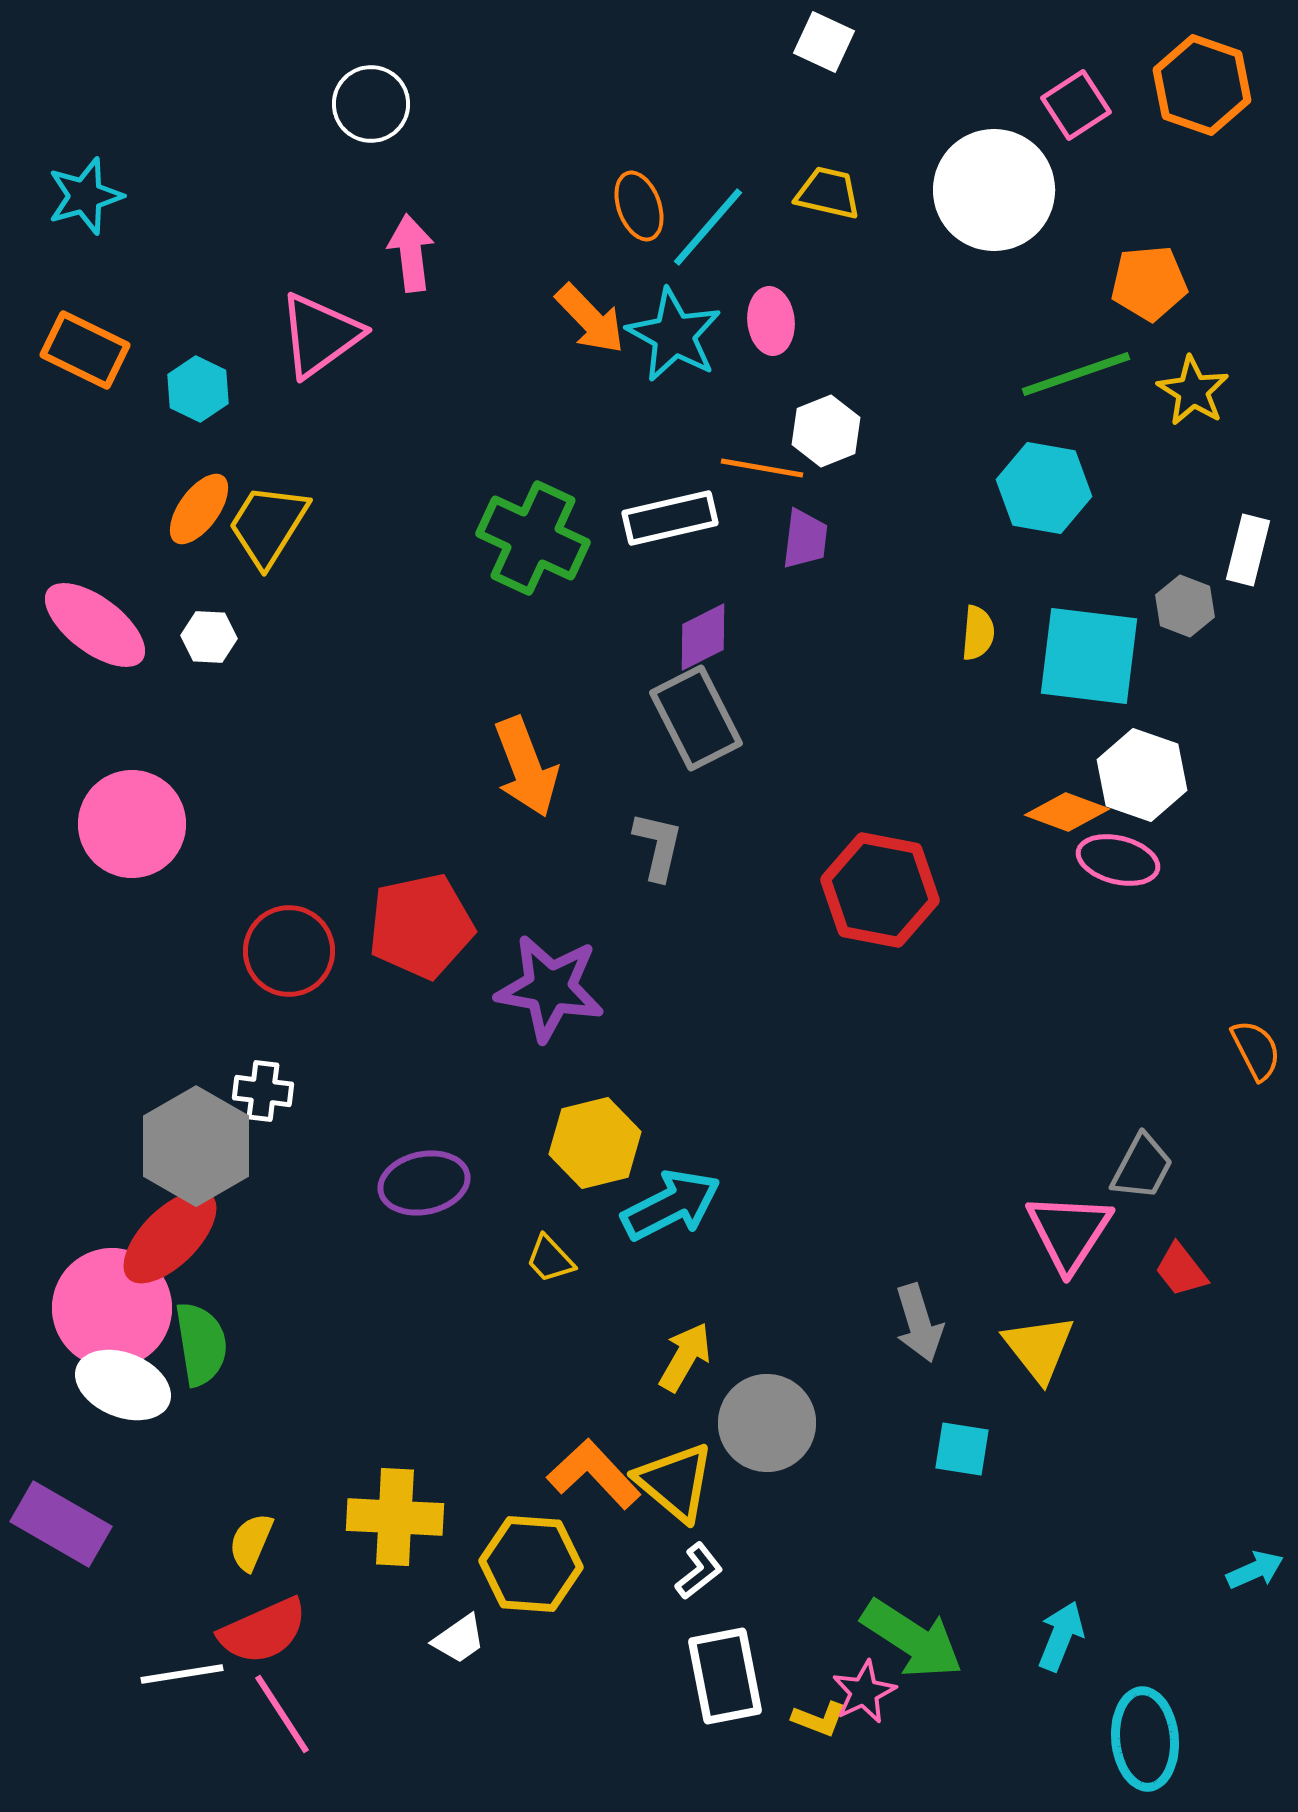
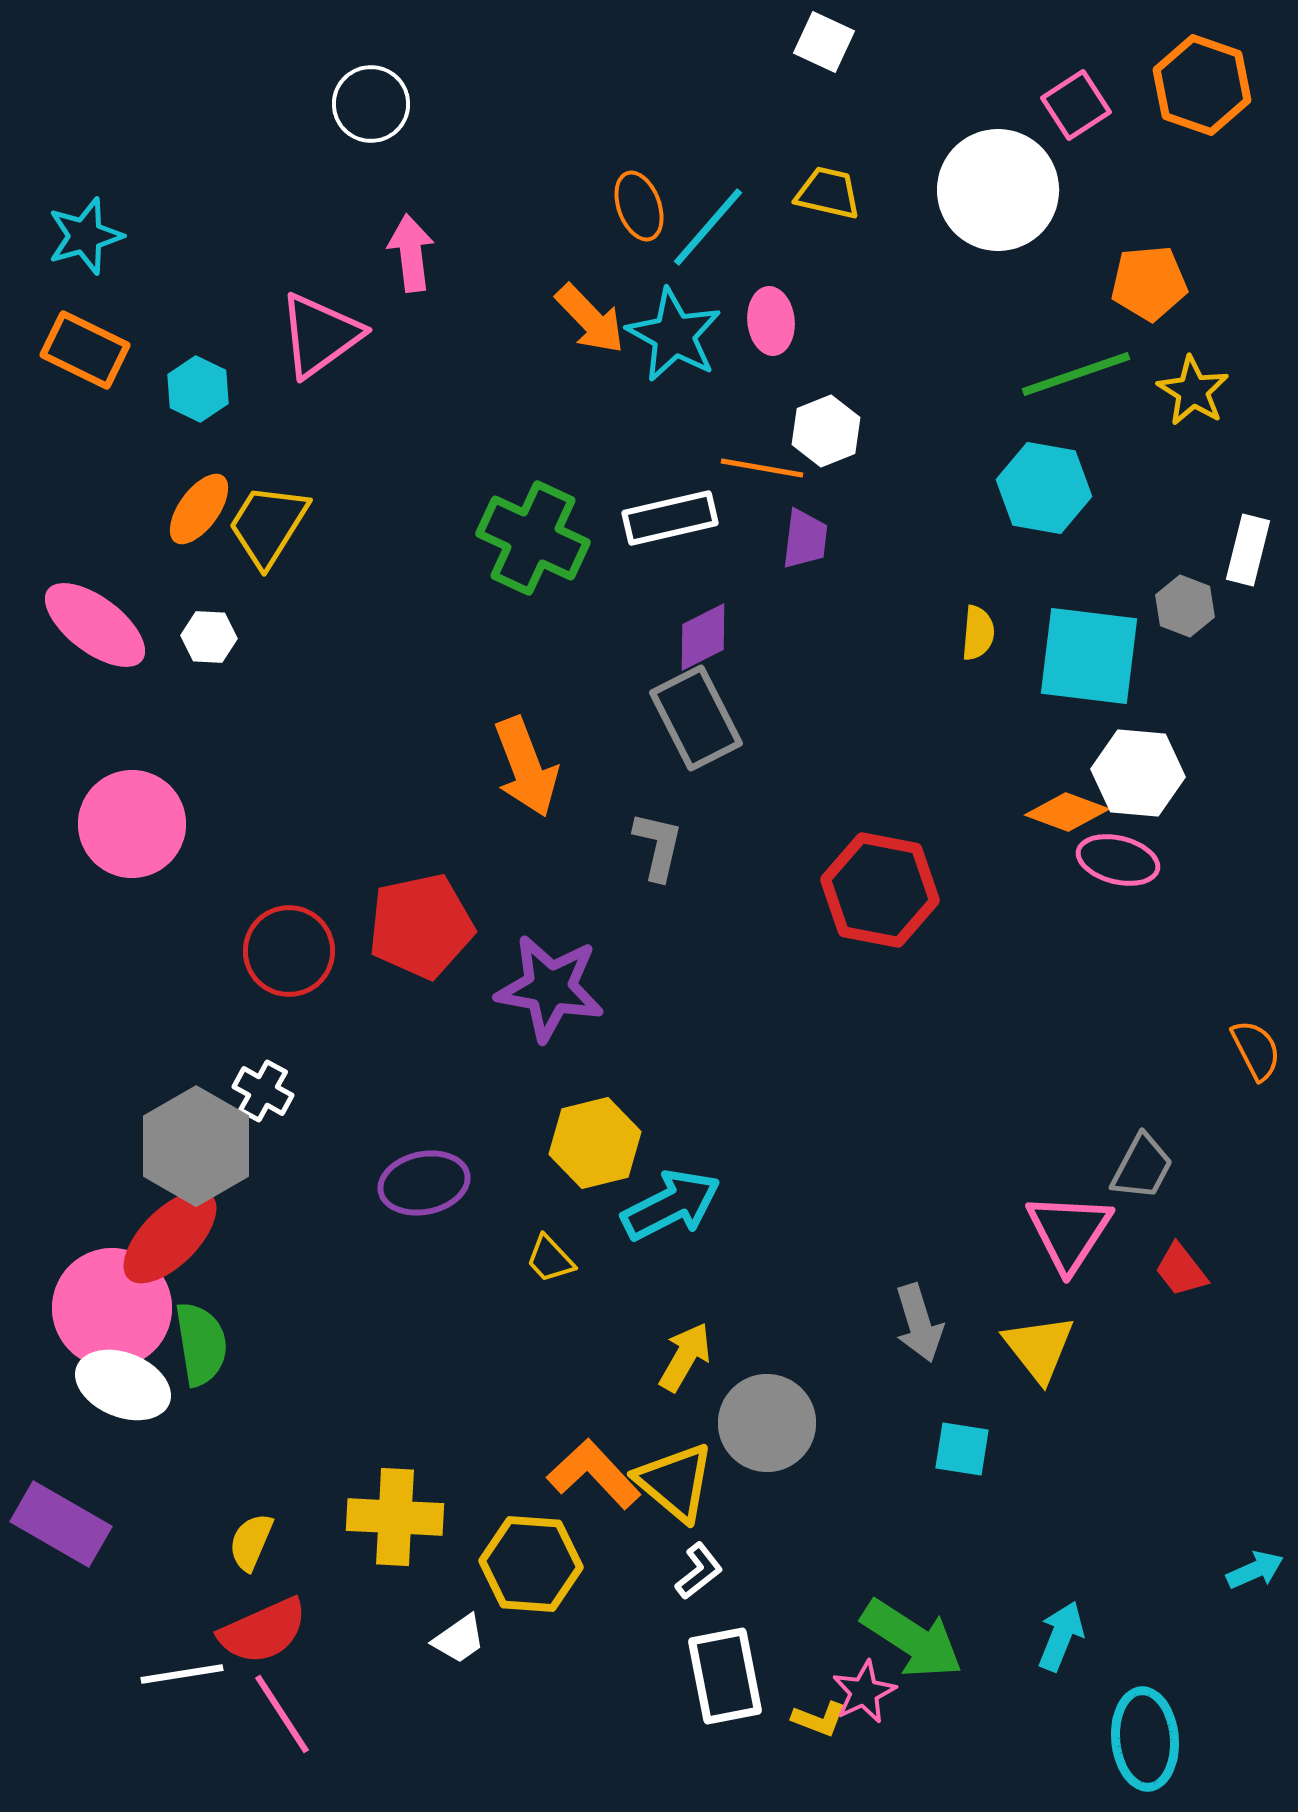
white circle at (994, 190): moved 4 px right
cyan star at (85, 196): moved 40 px down
white hexagon at (1142, 775): moved 4 px left, 2 px up; rotated 14 degrees counterclockwise
white cross at (263, 1091): rotated 22 degrees clockwise
